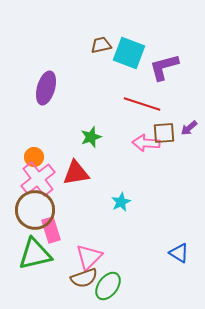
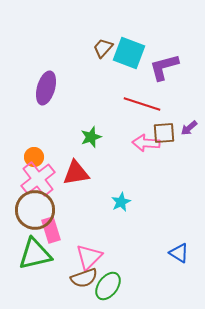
brown trapezoid: moved 2 px right, 3 px down; rotated 35 degrees counterclockwise
